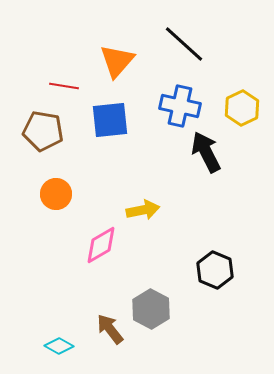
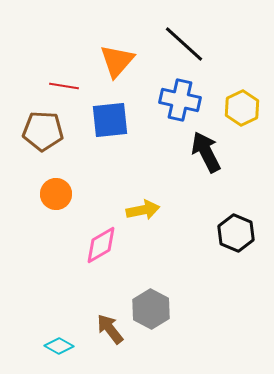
blue cross: moved 6 px up
brown pentagon: rotated 6 degrees counterclockwise
black hexagon: moved 21 px right, 37 px up
